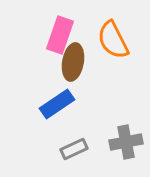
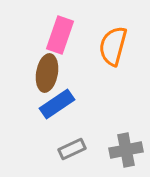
orange semicircle: moved 6 px down; rotated 42 degrees clockwise
brown ellipse: moved 26 px left, 11 px down
gray cross: moved 8 px down
gray rectangle: moved 2 px left
